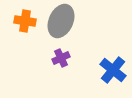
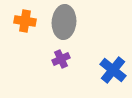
gray ellipse: moved 3 px right, 1 px down; rotated 20 degrees counterclockwise
purple cross: moved 1 px down
